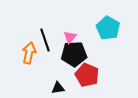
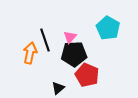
orange arrow: moved 1 px right
black triangle: rotated 32 degrees counterclockwise
